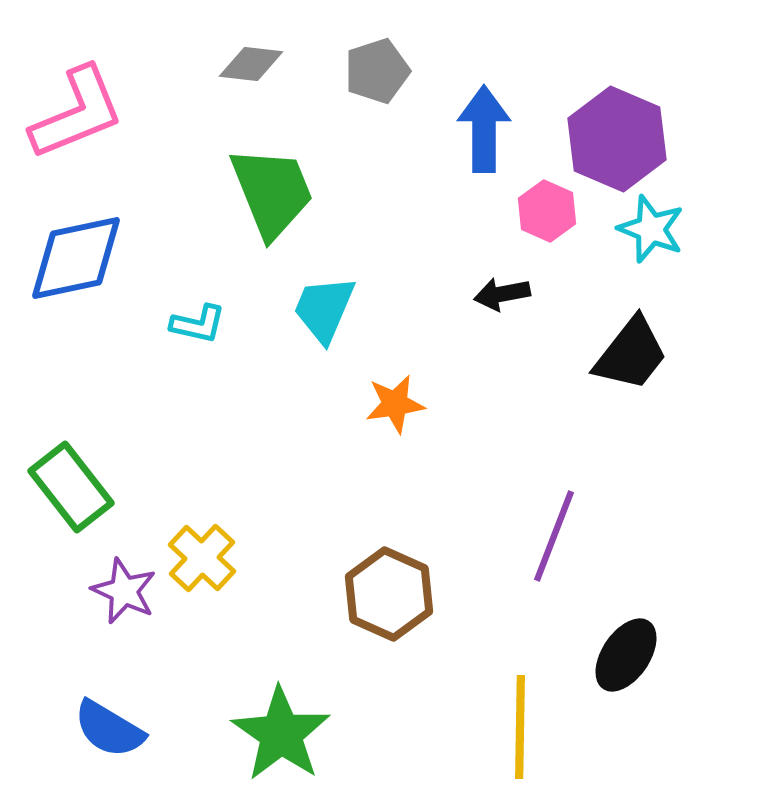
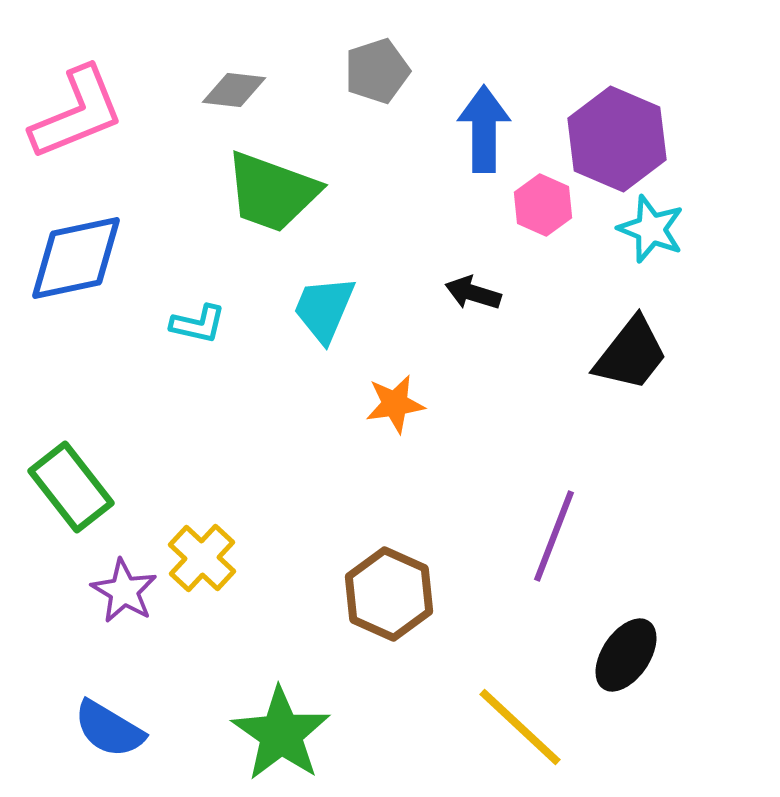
gray diamond: moved 17 px left, 26 px down
green trapezoid: rotated 132 degrees clockwise
pink hexagon: moved 4 px left, 6 px up
black arrow: moved 29 px left, 1 px up; rotated 28 degrees clockwise
purple star: rotated 6 degrees clockwise
yellow line: rotated 48 degrees counterclockwise
